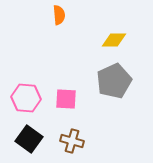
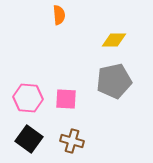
gray pentagon: rotated 12 degrees clockwise
pink hexagon: moved 2 px right
